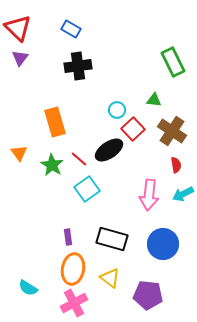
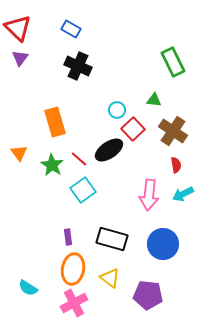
black cross: rotated 32 degrees clockwise
brown cross: moved 1 px right
cyan square: moved 4 px left, 1 px down
